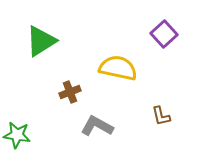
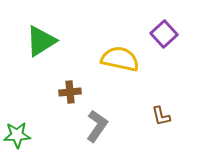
yellow semicircle: moved 2 px right, 9 px up
brown cross: rotated 15 degrees clockwise
gray L-shape: rotated 96 degrees clockwise
green star: rotated 12 degrees counterclockwise
